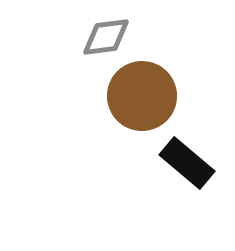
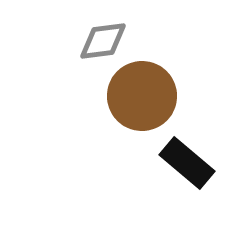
gray diamond: moved 3 px left, 4 px down
